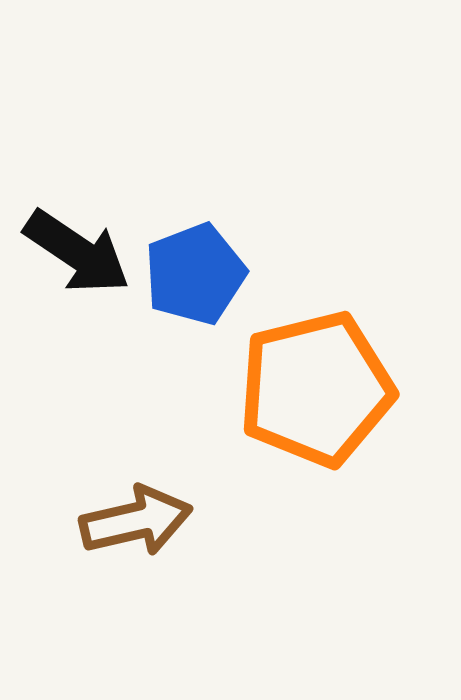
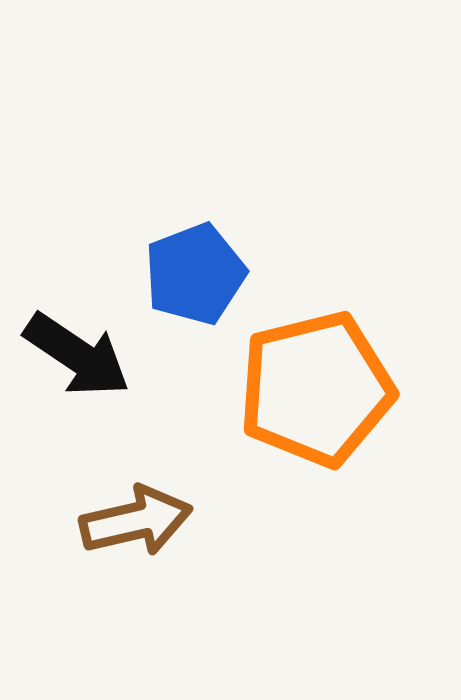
black arrow: moved 103 px down
